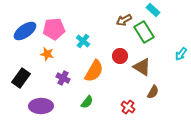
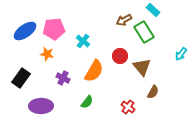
brown triangle: rotated 18 degrees clockwise
